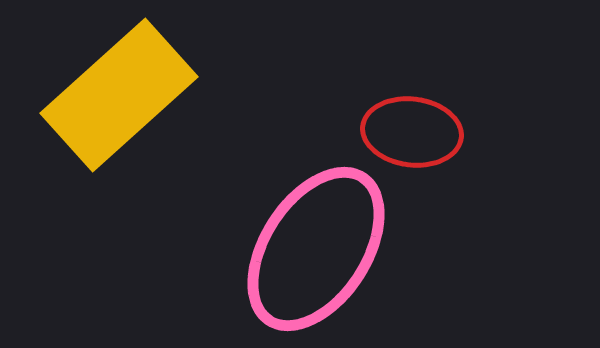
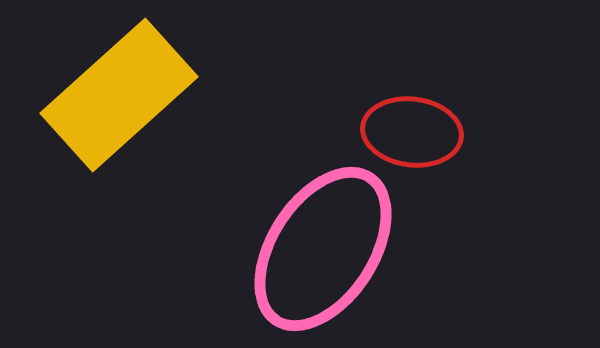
pink ellipse: moved 7 px right
